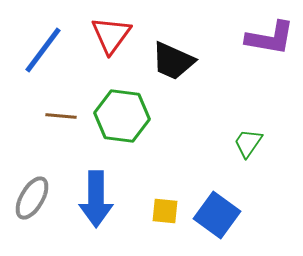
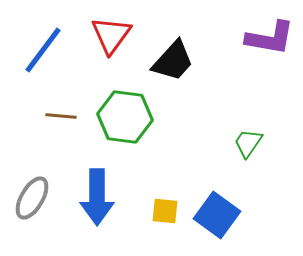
black trapezoid: rotated 72 degrees counterclockwise
green hexagon: moved 3 px right, 1 px down
blue arrow: moved 1 px right, 2 px up
